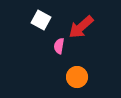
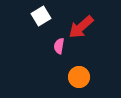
white square: moved 4 px up; rotated 30 degrees clockwise
orange circle: moved 2 px right
